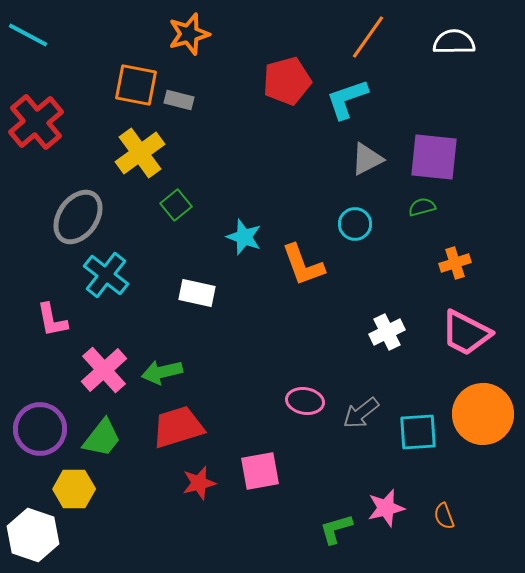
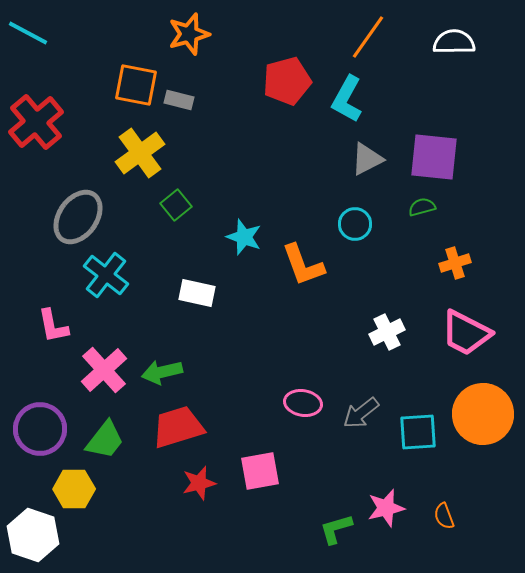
cyan line: moved 2 px up
cyan L-shape: rotated 42 degrees counterclockwise
pink L-shape: moved 1 px right, 6 px down
pink ellipse: moved 2 px left, 2 px down
green trapezoid: moved 3 px right, 2 px down
